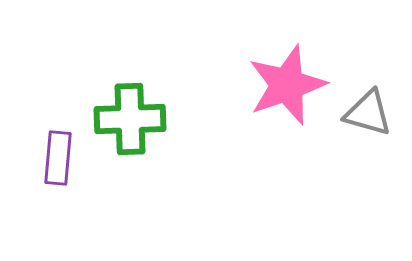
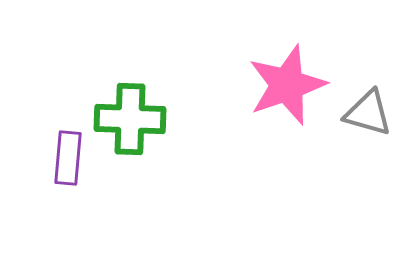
green cross: rotated 4 degrees clockwise
purple rectangle: moved 10 px right
